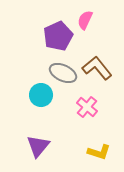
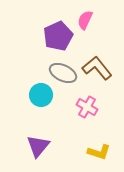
pink cross: rotated 10 degrees counterclockwise
